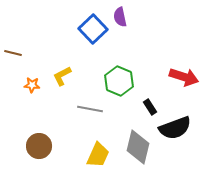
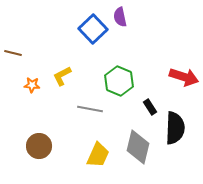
black semicircle: rotated 68 degrees counterclockwise
